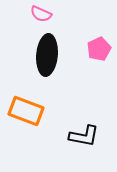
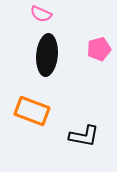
pink pentagon: rotated 10 degrees clockwise
orange rectangle: moved 6 px right
